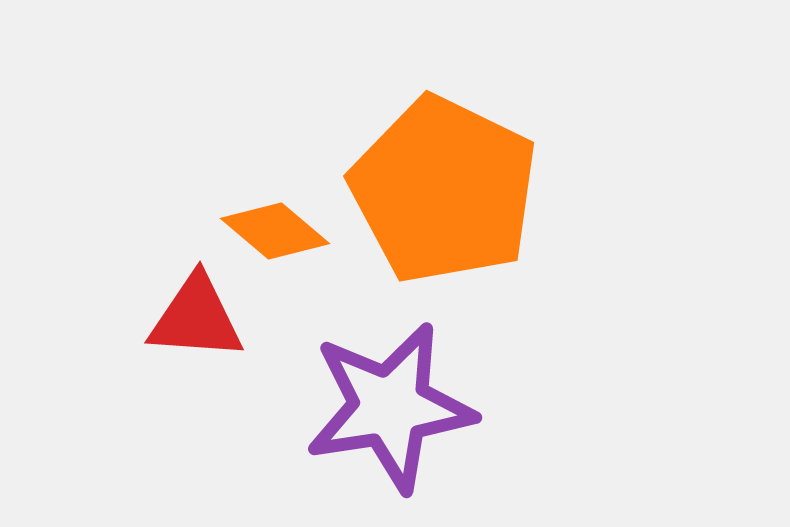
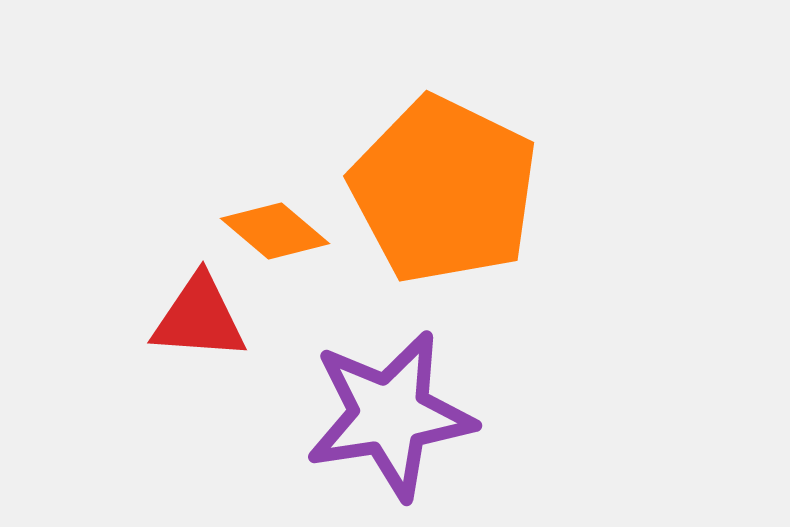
red triangle: moved 3 px right
purple star: moved 8 px down
